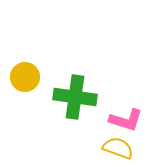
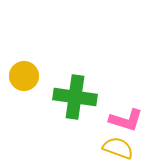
yellow circle: moved 1 px left, 1 px up
